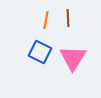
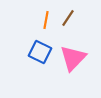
brown line: rotated 36 degrees clockwise
pink triangle: rotated 12 degrees clockwise
